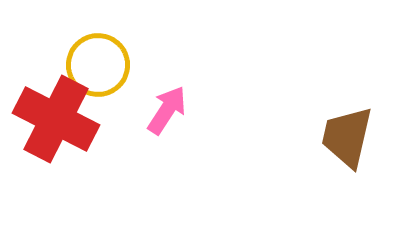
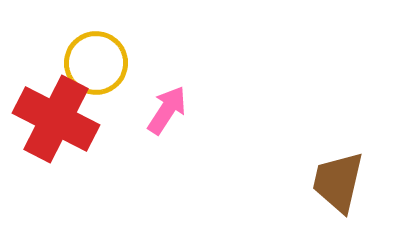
yellow circle: moved 2 px left, 2 px up
brown trapezoid: moved 9 px left, 45 px down
